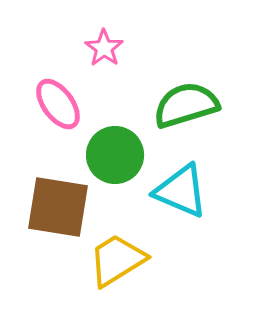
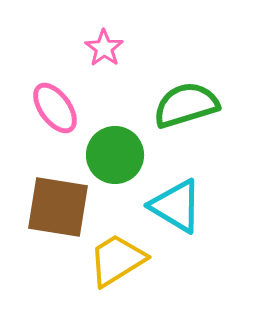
pink ellipse: moved 3 px left, 4 px down
cyan triangle: moved 5 px left, 15 px down; rotated 8 degrees clockwise
